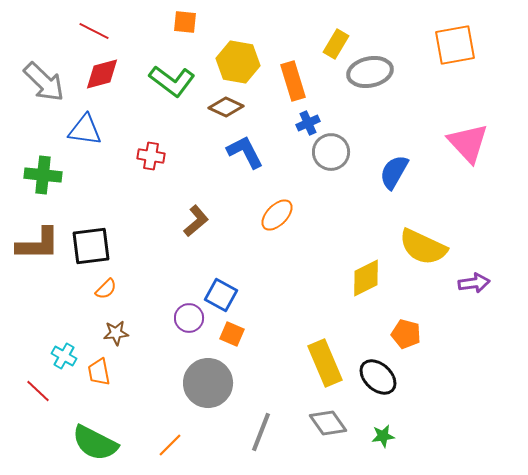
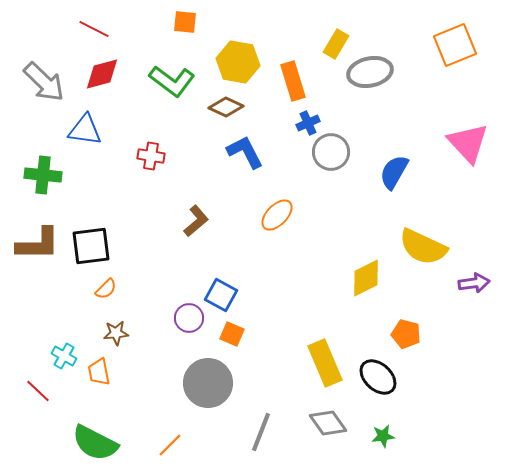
red line at (94, 31): moved 2 px up
orange square at (455, 45): rotated 12 degrees counterclockwise
